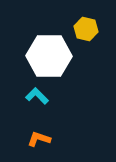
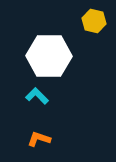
yellow hexagon: moved 8 px right, 8 px up
